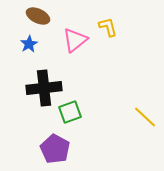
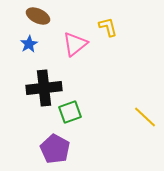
pink triangle: moved 4 px down
